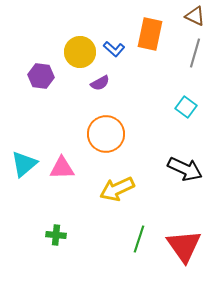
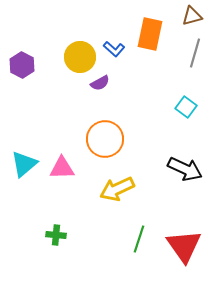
brown triangle: moved 3 px left; rotated 40 degrees counterclockwise
yellow circle: moved 5 px down
purple hexagon: moved 19 px left, 11 px up; rotated 20 degrees clockwise
orange circle: moved 1 px left, 5 px down
